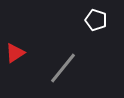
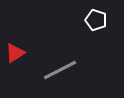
gray line: moved 3 px left, 2 px down; rotated 24 degrees clockwise
